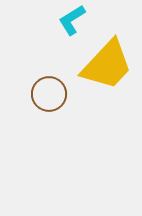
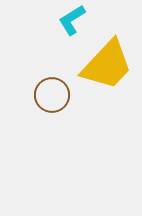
brown circle: moved 3 px right, 1 px down
